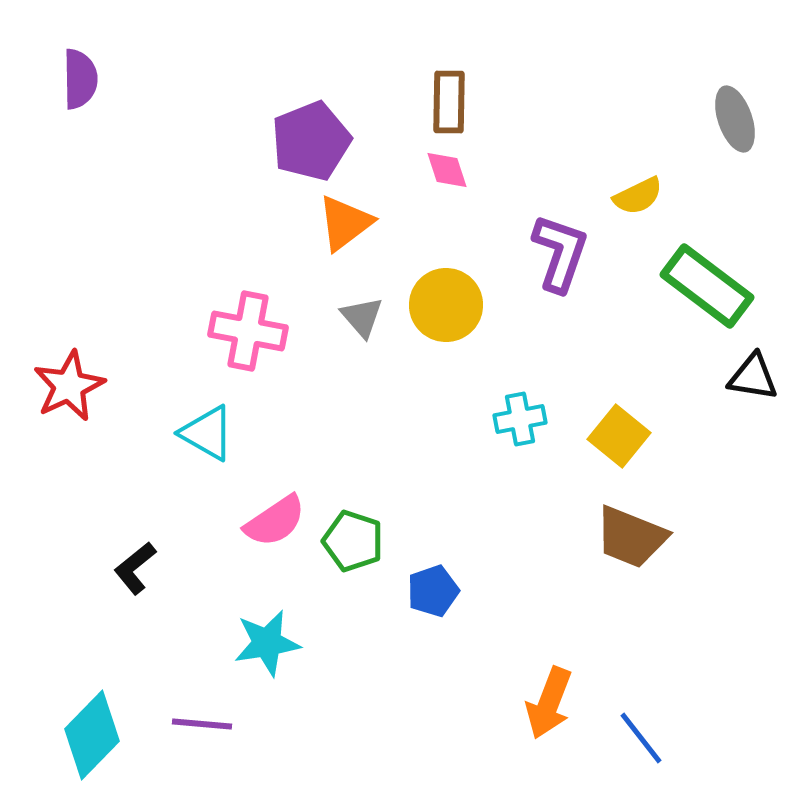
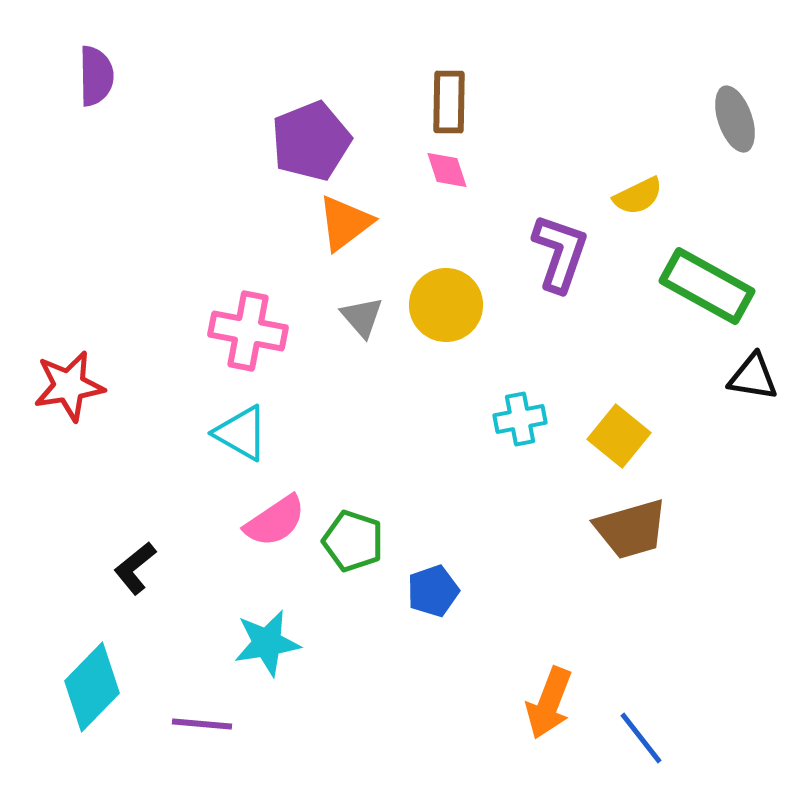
purple semicircle: moved 16 px right, 3 px up
green rectangle: rotated 8 degrees counterclockwise
red star: rotated 16 degrees clockwise
cyan triangle: moved 34 px right
brown trapezoid: moved 8 px up; rotated 38 degrees counterclockwise
cyan diamond: moved 48 px up
